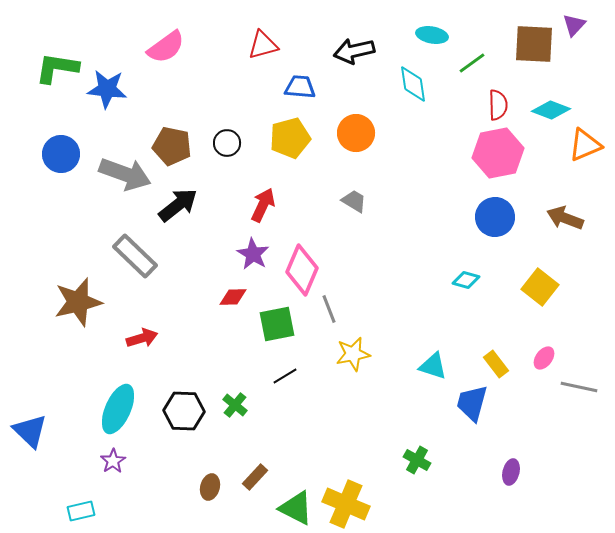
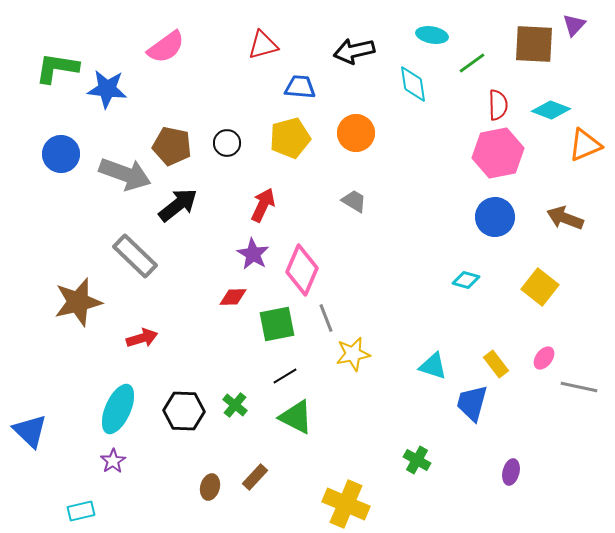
gray line at (329, 309): moved 3 px left, 9 px down
green triangle at (296, 508): moved 91 px up
